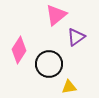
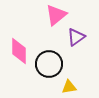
pink diamond: moved 1 px down; rotated 32 degrees counterclockwise
